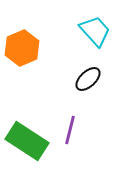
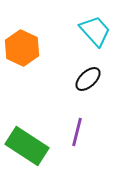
orange hexagon: rotated 12 degrees counterclockwise
purple line: moved 7 px right, 2 px down
green rectangle: moved 5 px down
